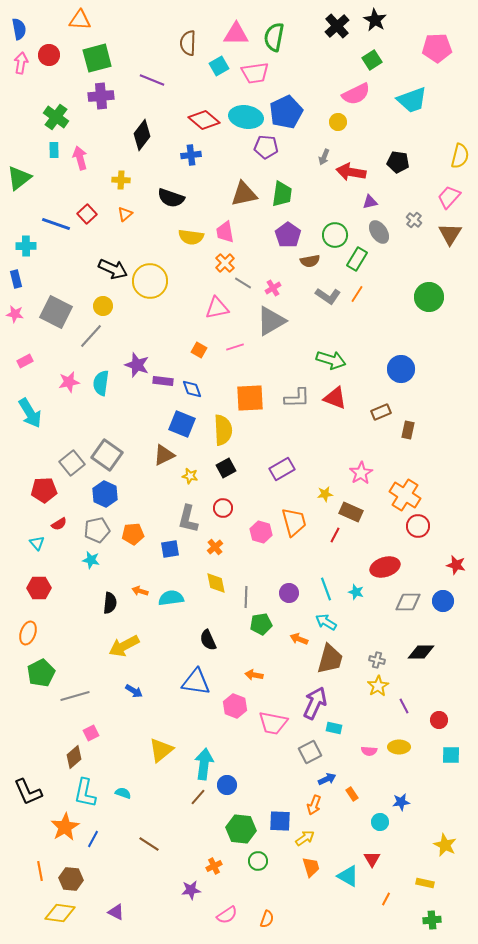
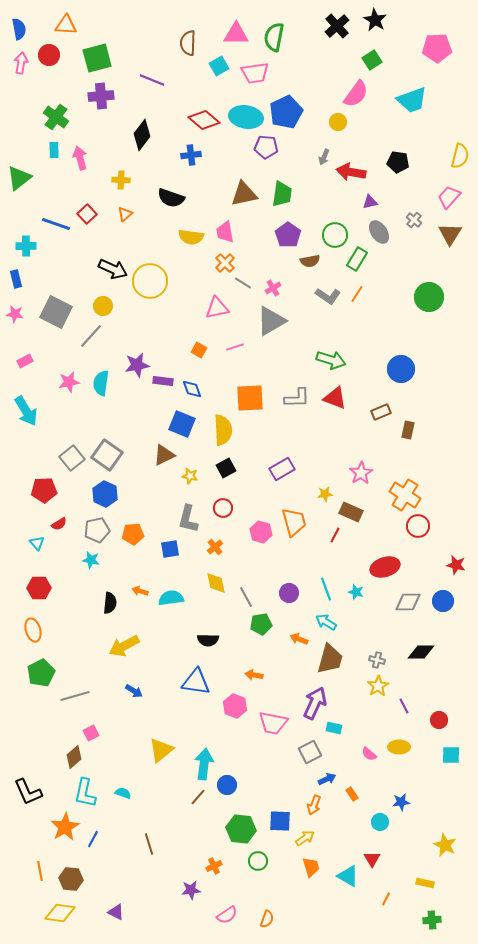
orange triangle at (80, 20): moved 14 px left, 5 px down
pink semicircle at (356, 94): rotated 28 degrees counterclockwise
purple star at (137, 365): rotated 30 degrees counterclockwise
cyan arrow at (30, 413): moved 4 px left, 2 px up
gray square at (72, 463): moved 5 px up
gray line at (246, 597): rotated 30 degrees counterclockwise
orange ellipse at (28, 633): moved 5 px right, 3 px up; rotated 35 degrees counterclockwise
black semicircle at (208, 640): rotated 65 degrees counterclockwise
pink semicircle at (369, 751): moved 3 px down; rotated 35 degrees clockwise
brown line at (149, 844): rotated 40 degrees clockwise
